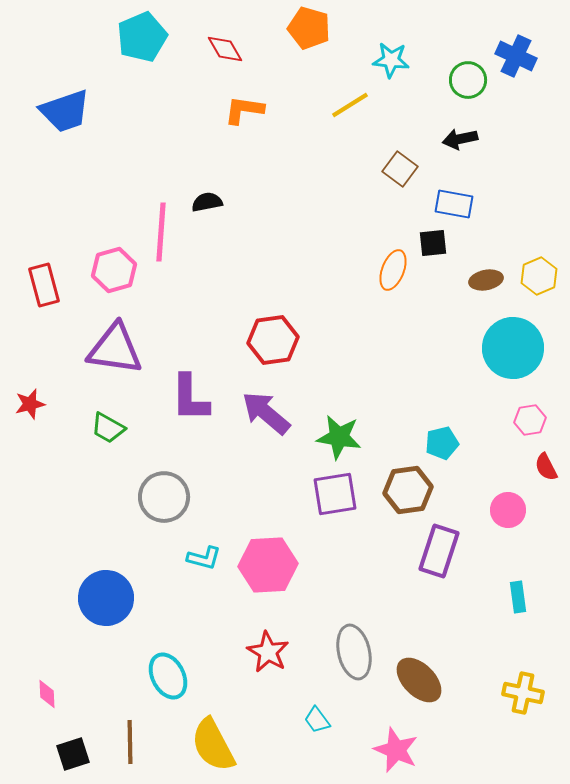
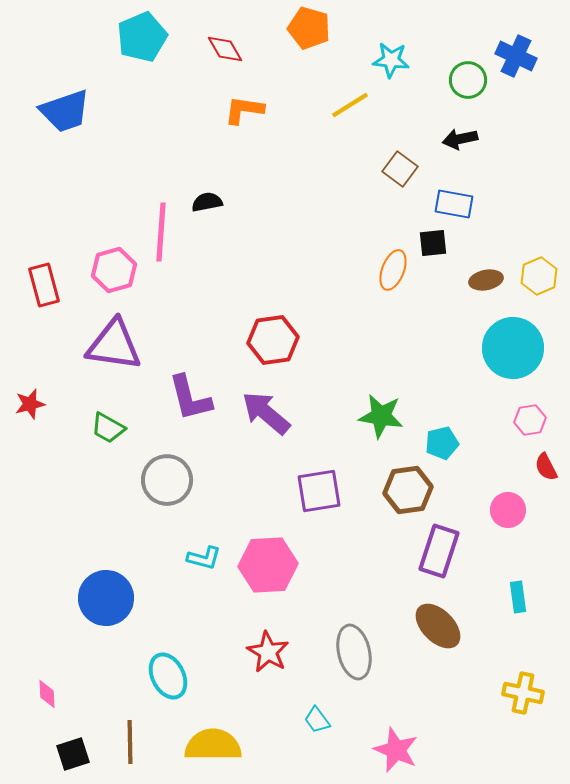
purple triangle at (115, 349): moved 1 px left, 4 px up
purple L-shape at (190, 398): rotated 14 degrees counterclockwise
green star at (339, 437): moved 42 px right, 21 px up
purple square at (335, 494): moved 16 px left, 3 px up
gray circle at (164, 497): moved 3 px right, 17 px up
brown ellipse at (419, 680): moved 19 px right, 54 px up
yellow semicircle at (213, 745): rotated 118 degrees clockwise
